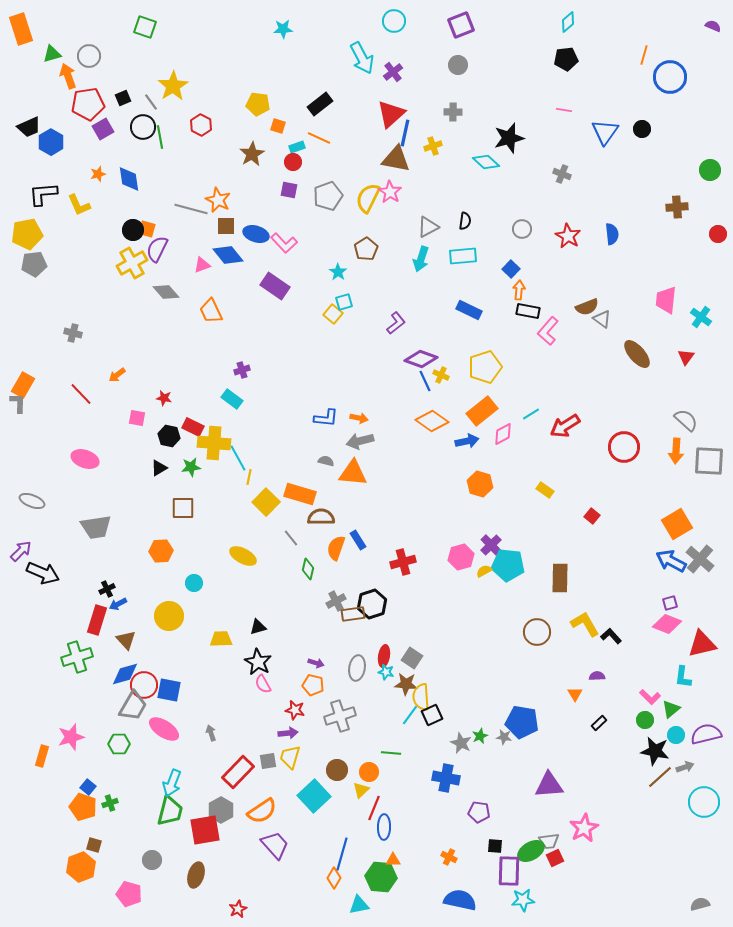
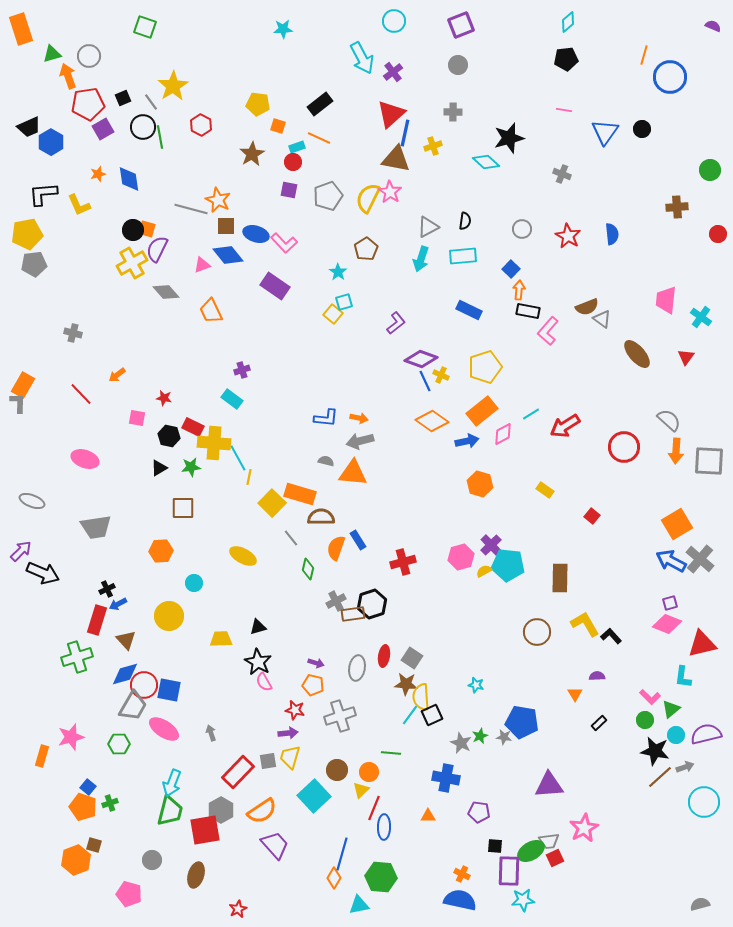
gray semicircle at (686, 420): moved 17 px left
yellow square at (266, 502): moved 6 px right, 1 px down
cyan star at (386, 672): moved 90 px right, 13 px down
pink semicircle at (263, 684): moved 1 px right, 2 px up
orange cross at (449, 857): moved 13 px right, 17 px down
orange triangle at (393, 860): moved 35 px right, 44 px up
orange hexagon at (81, 867): moved 5 px left, 7 px up
